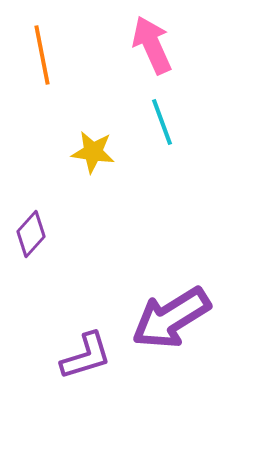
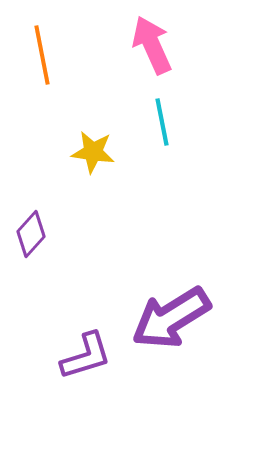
cyan line: rotated 9 degrees clockwise
